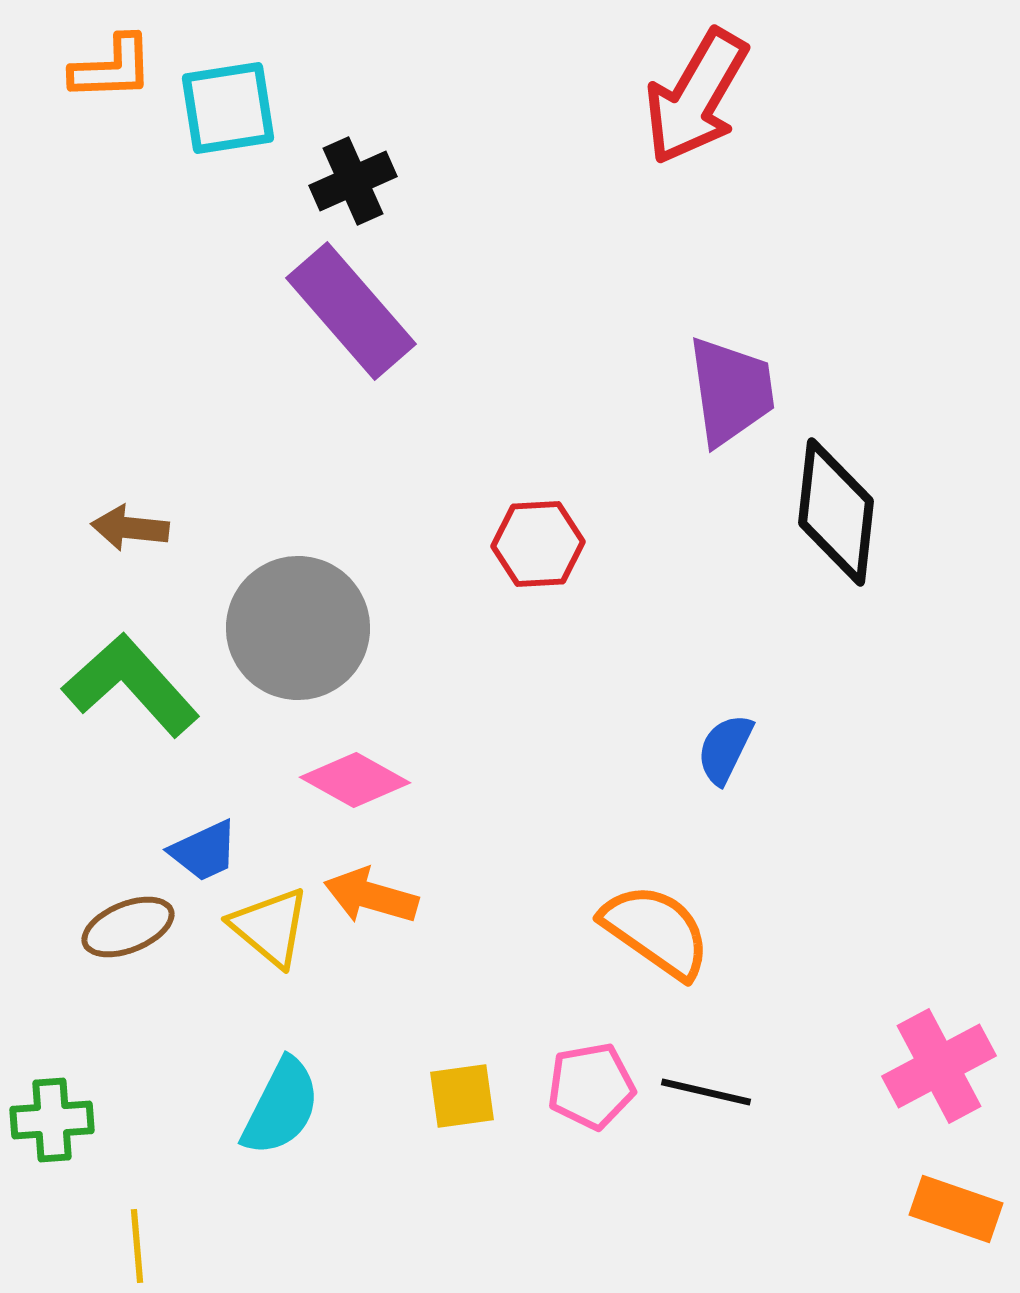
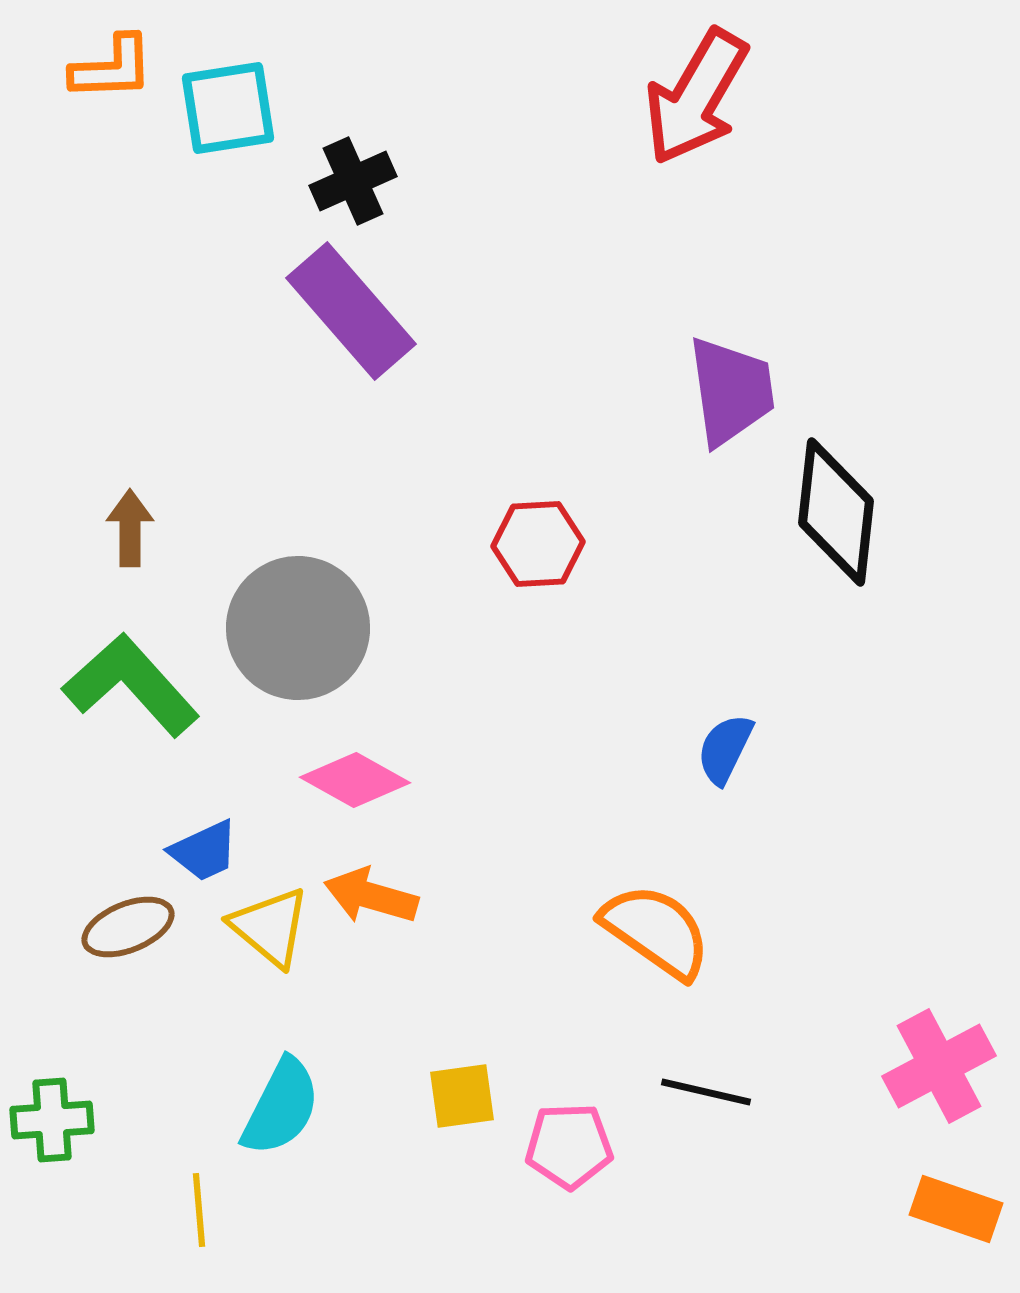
brown arrow: rotated 84 degrees clockwise
pink pentagon: moved 22 px left, 60 px down; rotated 8 degrees clockwise
yellow line: moved 62 px right, 36 px up
